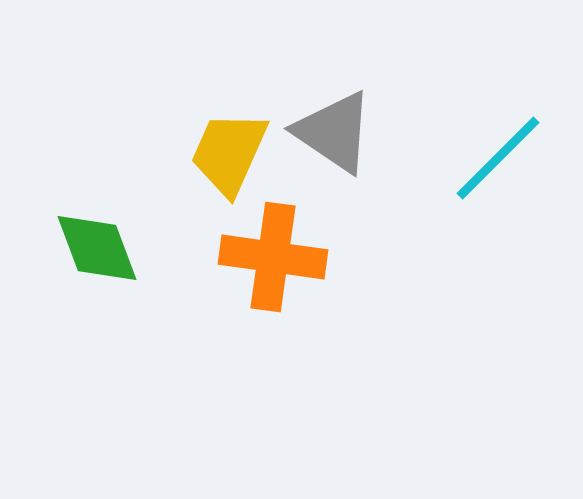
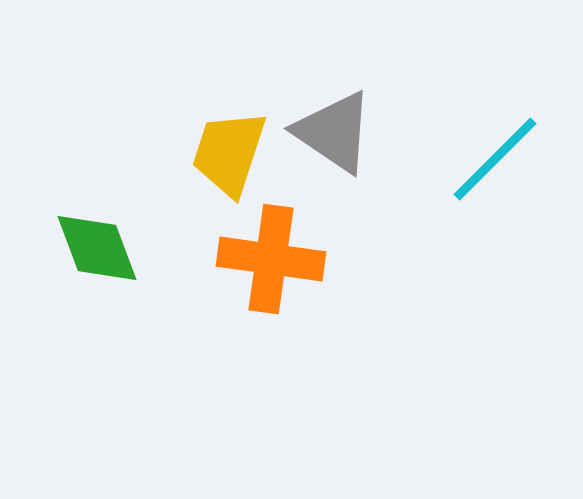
yellow trapezoid: rotated 6 degrees counterclockwise
cyan line: moved 3 px left, 1 px down
orange cross: moved 2 px left, 2 px down
